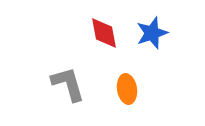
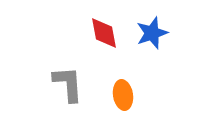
gray L-shape: rotated 12 degrees clockwise
orange ellipse: moved 4 px left, 6 px down
